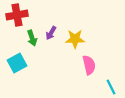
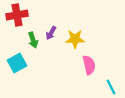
green arrow: moved 1 px right, 2 px down
